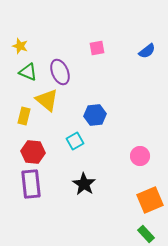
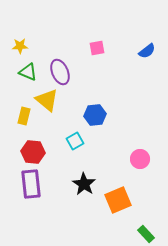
yellow star: rotated 21 degrees counterclockwise
pink circle: moved 3 px down
orange square: moved 32 px left
